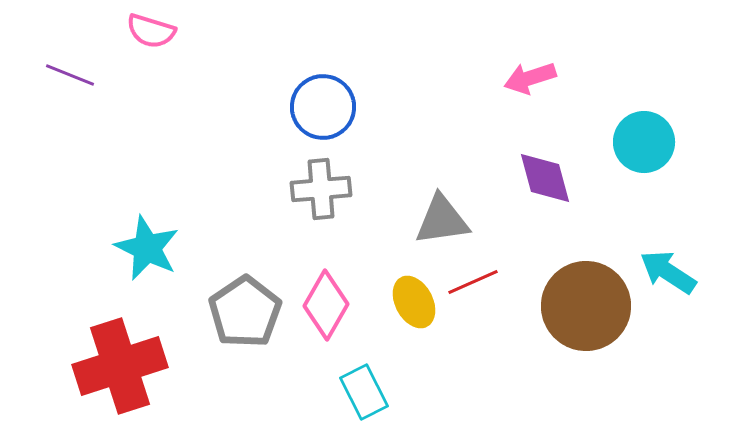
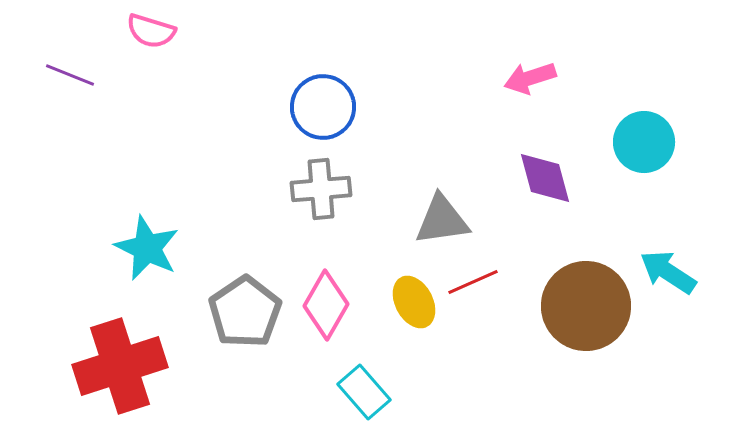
cyan rectangle: rotated 14 degrees counterclockwise
